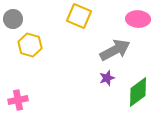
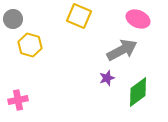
pink ellipse: rotated 20 degrees clockwise
gray arrow: moved 7 px right
